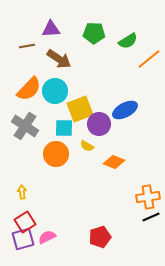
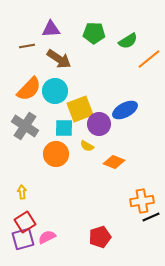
orange cross: moved 6 px left, 4 px down
